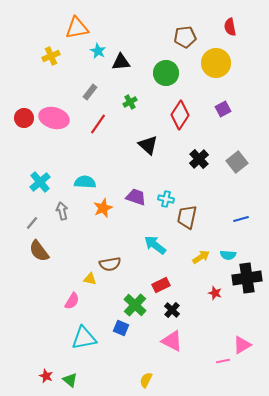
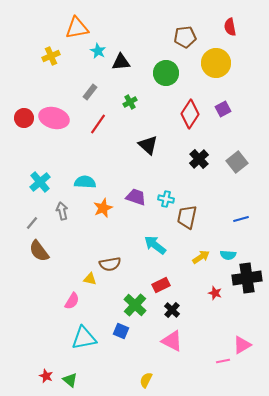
red diamond at (180, 115): moved 10 px right, 1 px up
blue square at (121, 328): moved 3 px down
